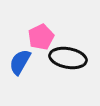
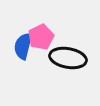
blue semicircle: moved 3 px right, 16 px up; rotated 16 degrees counterclockwise
